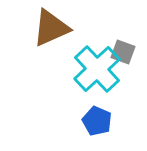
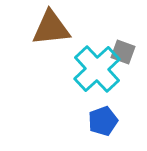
brown triangle: rotated 18 degrees clockwise
blue pentagon: moved 6 px right; rotated 28 degrees clockwise
